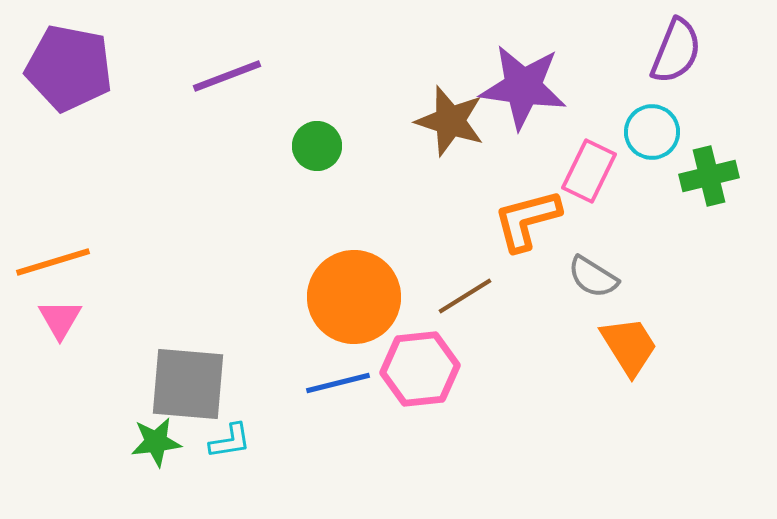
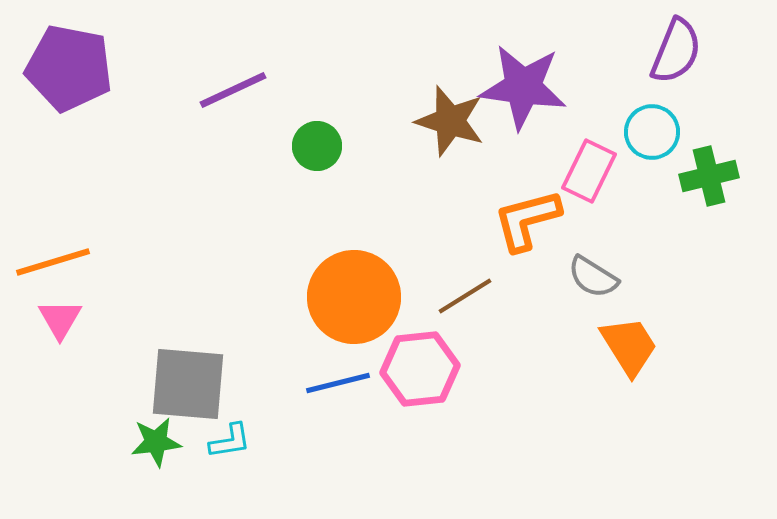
purple line: moved 6 px right, 14 px down; rotated 4 degrees counterclockwise
